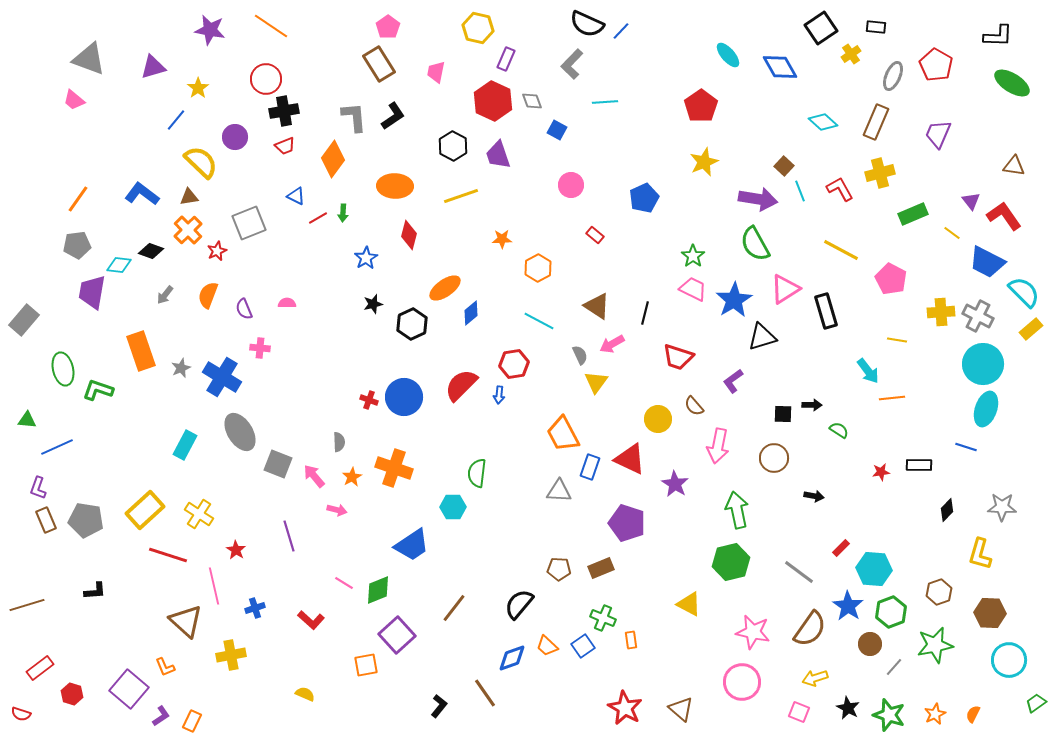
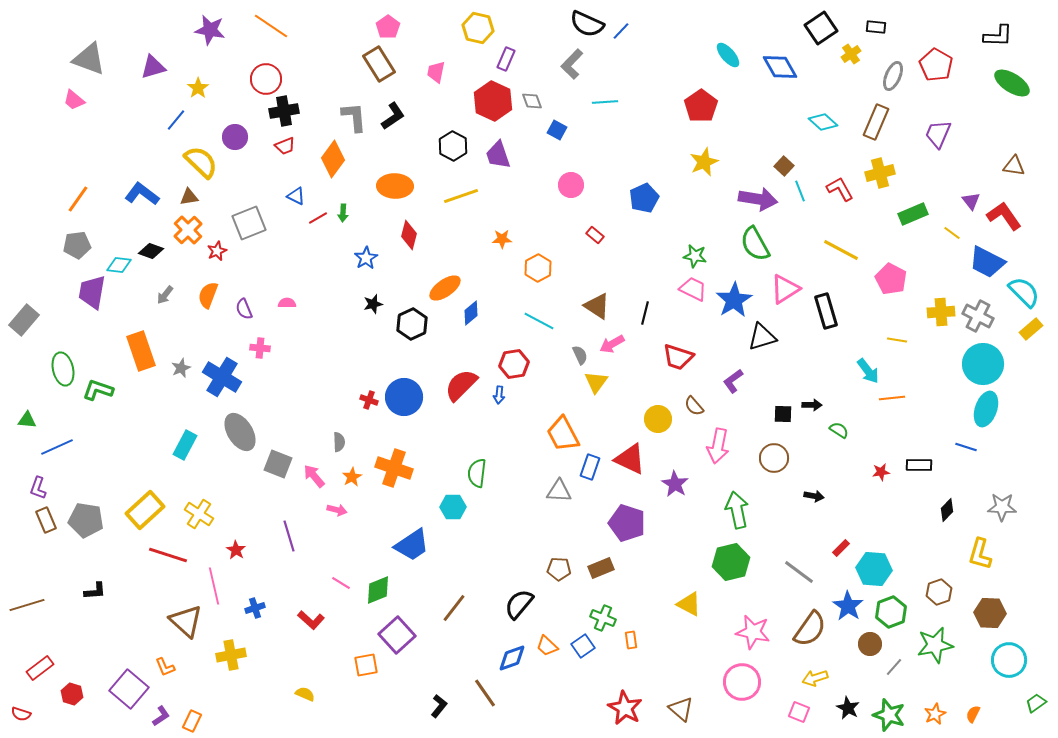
green star at (693, 256): moved 2 px right; rotated 25 degrees counterclockwise
pink line at (344, 583): moved 3 px left
